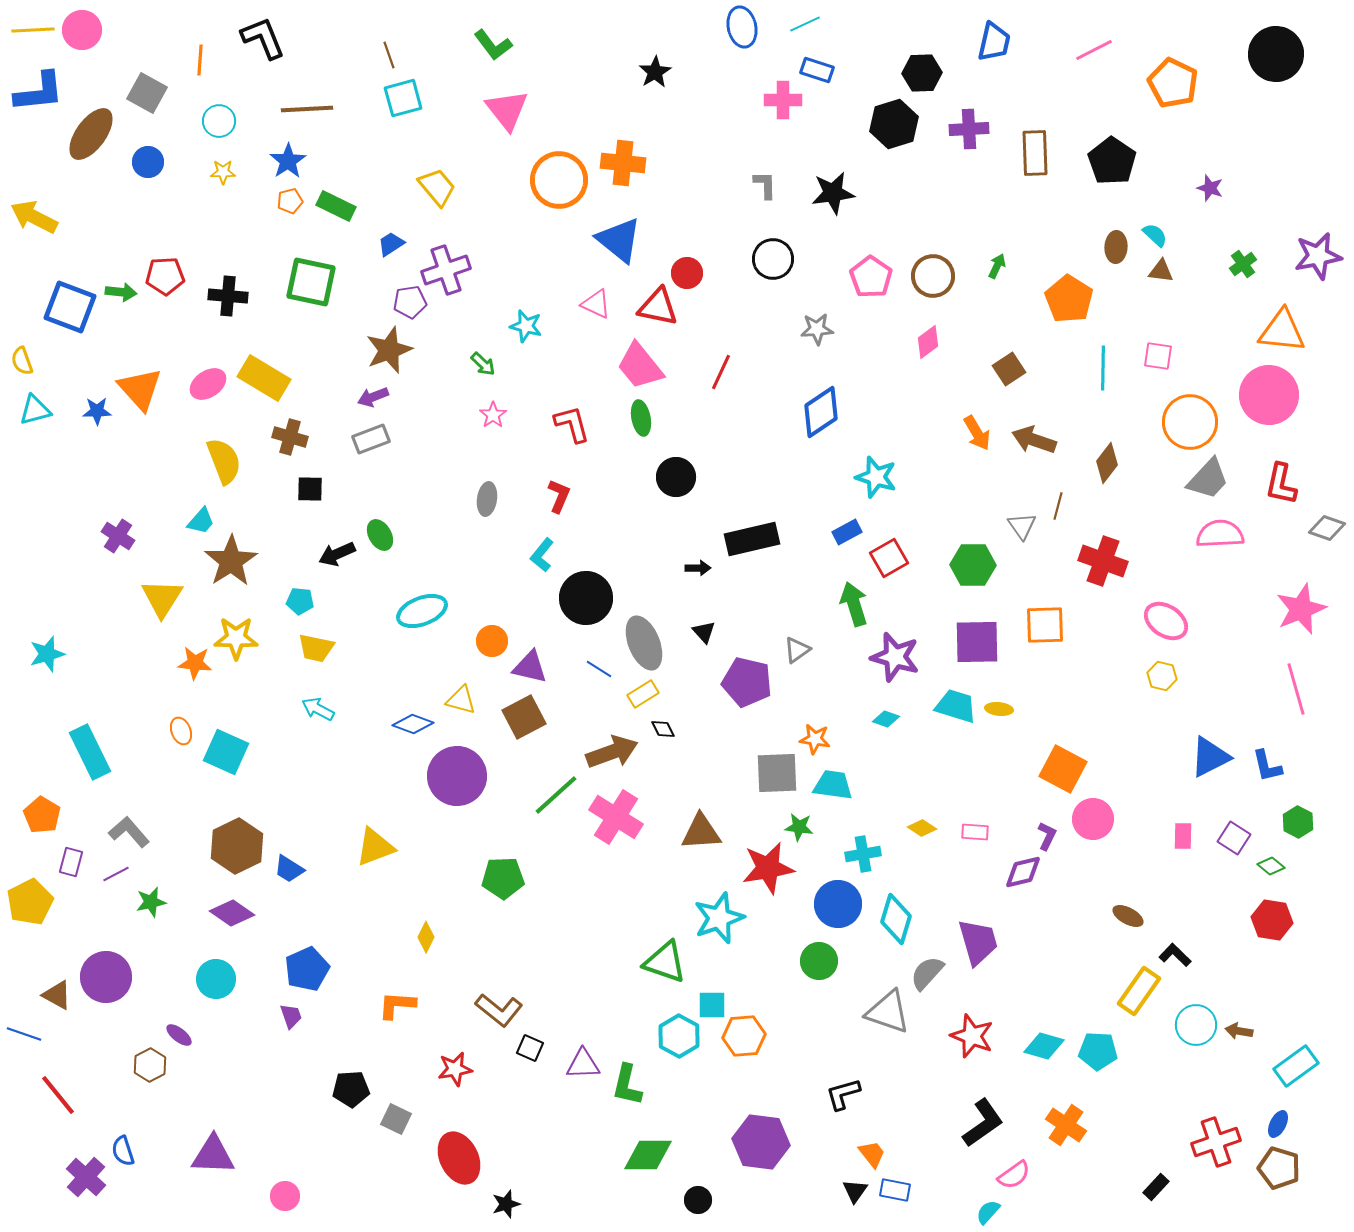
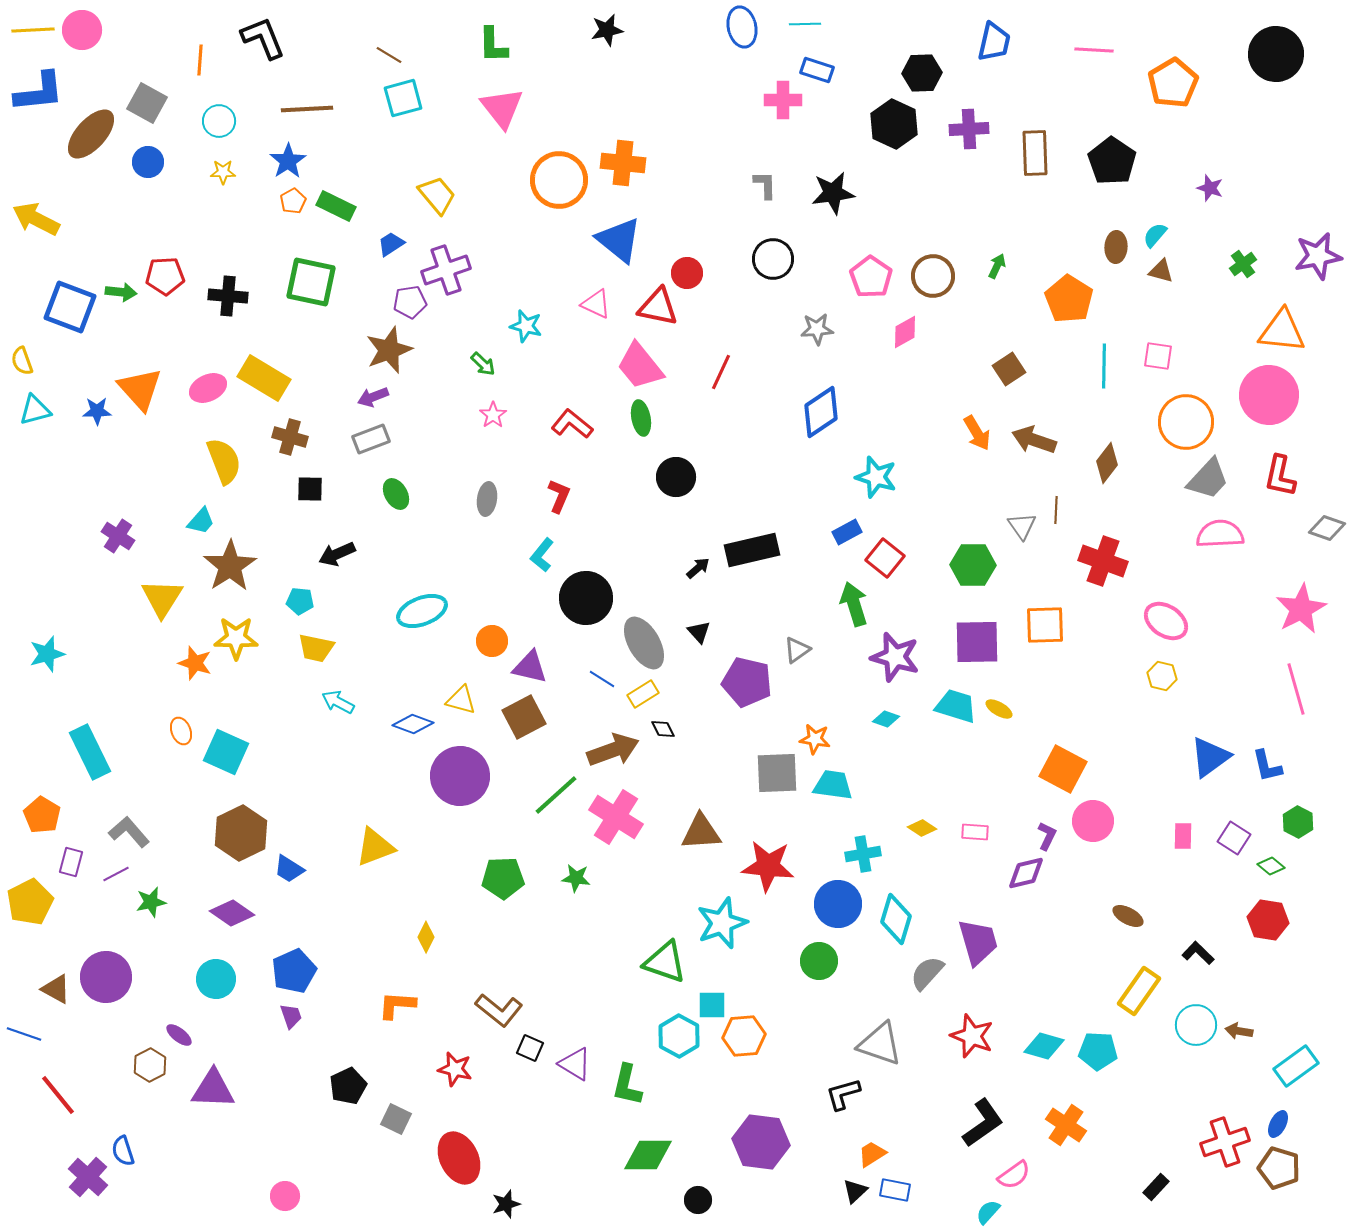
cyan line at (805, 24): rotated 24 degrees clockwise
green L-shape at (493, 45): rotated 36 degrees clockwise
pink line at (1094, 50): rotated 30 degrees clockwise
brown line at (389, 55): rotated 40 degrees counterclockwise
black star at (655, 72): moved 48 px left, 42 px up; rotated 20 degrees clockwise
orange pentagon at (1173, 83): rotated 15 degrees clockwise
gray square at (147, 93): moved 10 px down
pink triangle at (507, 110): moved 5 px left, 2 px up
black hexagon at (894, 124): rotated 18 degrees counterclockwise
brown ellipse at (91, 134): rotated 6 degrees clockwise
yellow trapezoid at (437, 187): moved 8 px down
orange pentagon at (290, 201): moved 3 px right; rotated 15 degrees counterclockwise
yellow arrow at (34, 217): moved 2 px right, 2 px down
cyan semicircle at (1155, 235): rotated 92 degrees counterclockwise
brown triangle at (1161, 271): rotated 8 degrees clockwise
pink diamond at (928, 342): moved 23 px left, 10 px up; rotated 8 degrees clockwise
cyan line at (1103, 368): moved 1 px right, 2 px up
pink ellipse at (208, 384): moved 4 px down; rotated 9 degrees clockwise
orange circle at (1190, 422): moved 4 px left
red L-shape at (572, 424): rotated 36 degrees counterclockwise
red L-shape at (1281, 484): moved 1 px left, 8 px up
brown line at (1058, 506): moved 2 px left, 4 px down; rotated 12 degrees counterclockwise
green ellipse at (380, 535): moved 16 px right, 41 px up
black rectangle at (752, 539): moved 11 px down
red square at (889, 558): moved 4 px left; rotated 21 degrees counterclockwise
brown star at (231, 561): moved 1 px left, 5 px down
black arrow at (698, 568): rotated 40 degrees counterclockwise
pink star at (1301, 609): rotated 6 degrees counterclockwise
black triangle at (704, 632): moved 5 px left
gray ellipse at (644, 643): rotated 8 degrees counterclockwise
orange star at (195, 663): rotated 12 degrees clockwise
blue line at (599, 669): moved 3 px right, 10 px down
cyan arrow at (318, 709): moved 20 px right, 7 px up
yellow ellipse at (999, 709): rotated 24 degrees clockwise
brown arrow at (612, 752): moved 1 px right, 2 px up
blue triangle at (1210, 757): rotated 9 degrees counterclockwise
purple circle at (457, 776): moved 3 px right
pink circle at (1093, 819): moved 2 px down
green star at (799, 827): moved 223 px left, 51 px down
brown hexagon at (237, 846): moved 4 px right, 13 px up
red star at (768, 868): moved 2 px up; rotated 16 degrees clockwise
purple diamond at (1023, 872): moved 3 px right, 1 px down
cyan star at (719, 918): moved 3 px right, 5 px down
red hexagon at (1272, 920): moved 4 px left
black L-shape at (1175, 955): moved 23 px right, 2 px up
blue pentagon at (307, 969): moved 13 px left, 2 px down
brown triangle at (57, 995): moved 1 px left, 6 px up
gray triangle at (888, 1012): moved 8 px left, 32 px down
purple triangle at (583, 1064): moved 8 px left; rotated 33 degrees clockwise
red star at (455, 1069): rotated 24 degrees clockwise
black pentagon at (351, 1089): moved 3 px left, 3 px up; rotated 21 degrees counterclockwise
red cross at (1216, 1142): moved 9 px right
orange trapezoid at (872, 1154): rotated 84 degrees counterclockwise
purple triangle at (213, 1155): moved 66 px up
purple cross at (86, 1177): moved 2 px right
black triangle at (855, 1191): rotated 12 degrees clockwise
